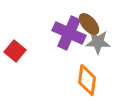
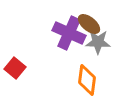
brown ellipse: rotated 10 degrees counterclockwise
red square: moved 17 px down
